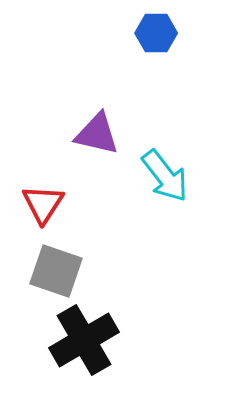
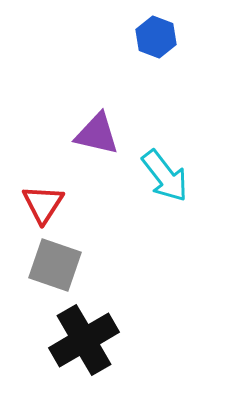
blue hexagon: moved 4 px down; rotated 21 degrees clockwise
gray square: moved 1 px left, 6 px up
